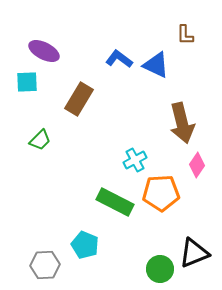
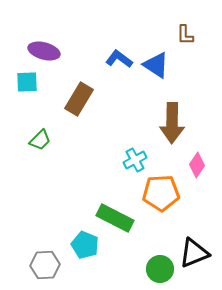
purple ellipse: rotated 12 degrees counterclockwise
blue triangle: rotated 8 degrees clockwise
brown arrow: moved 10 px left; rotated 15 degrees clockwise
green rectangle: moved 16 px down
